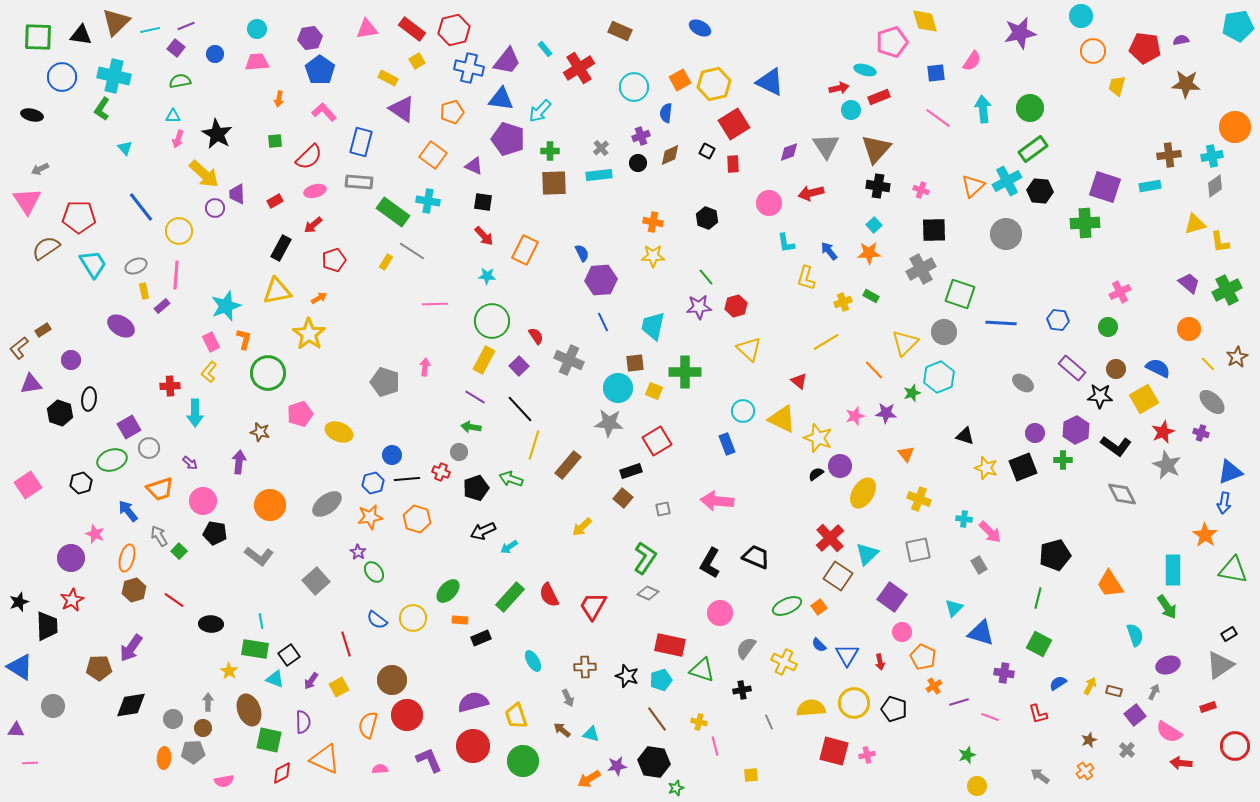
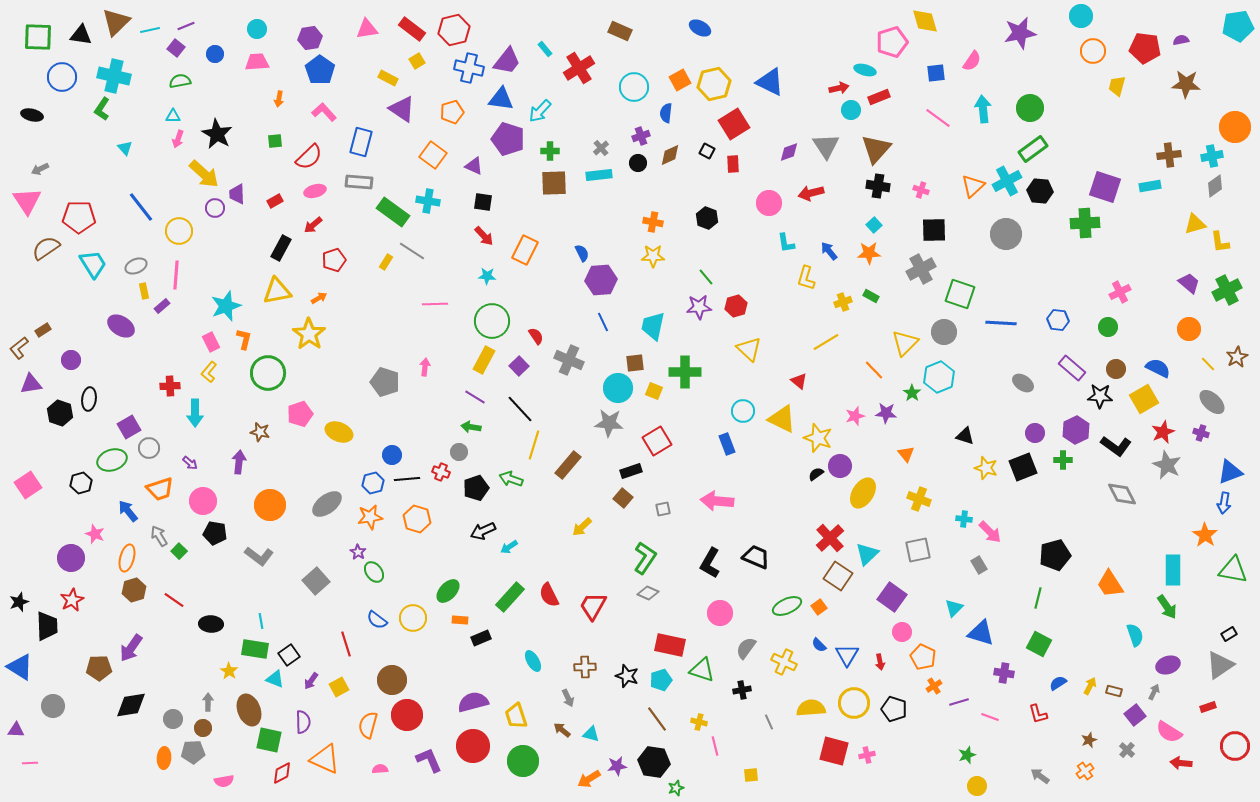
green star at (912, 393): rotated 18 degrees counterclockwise
